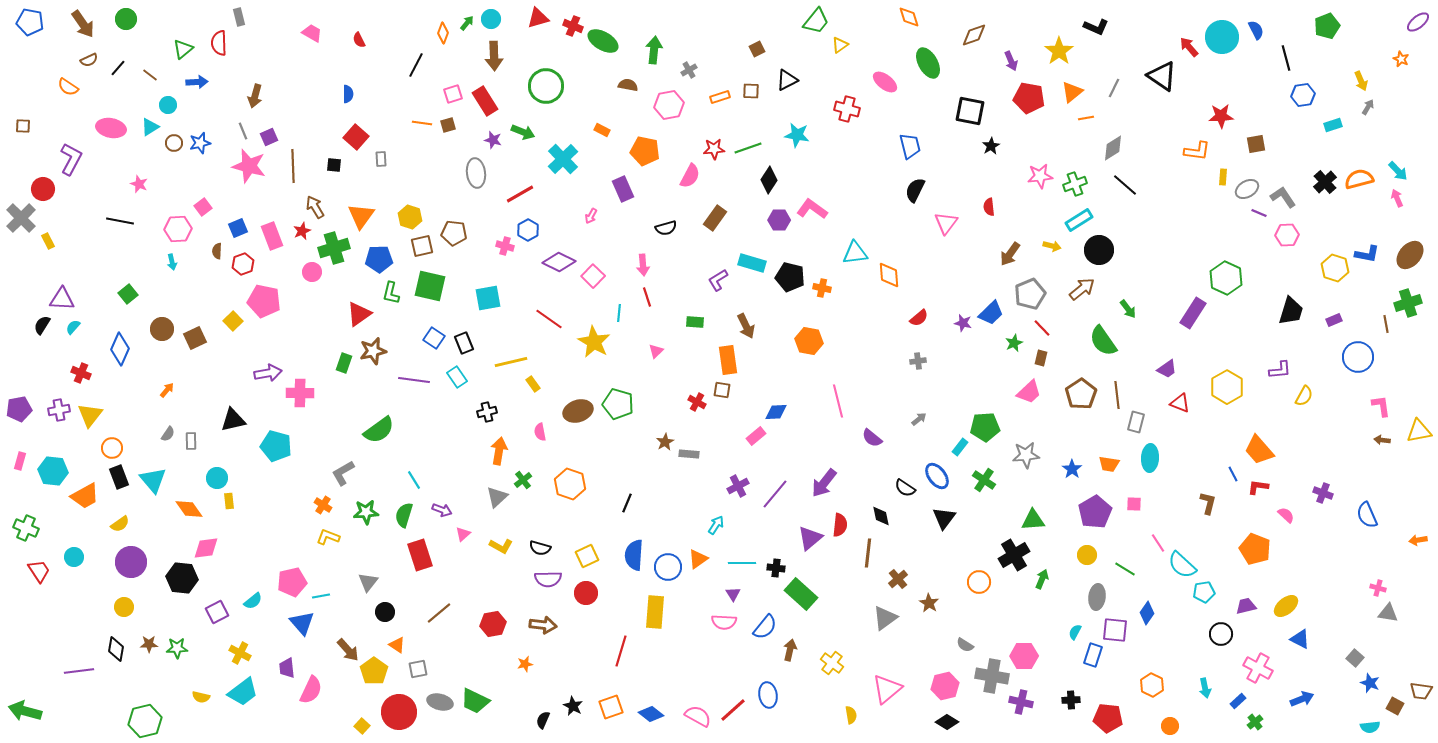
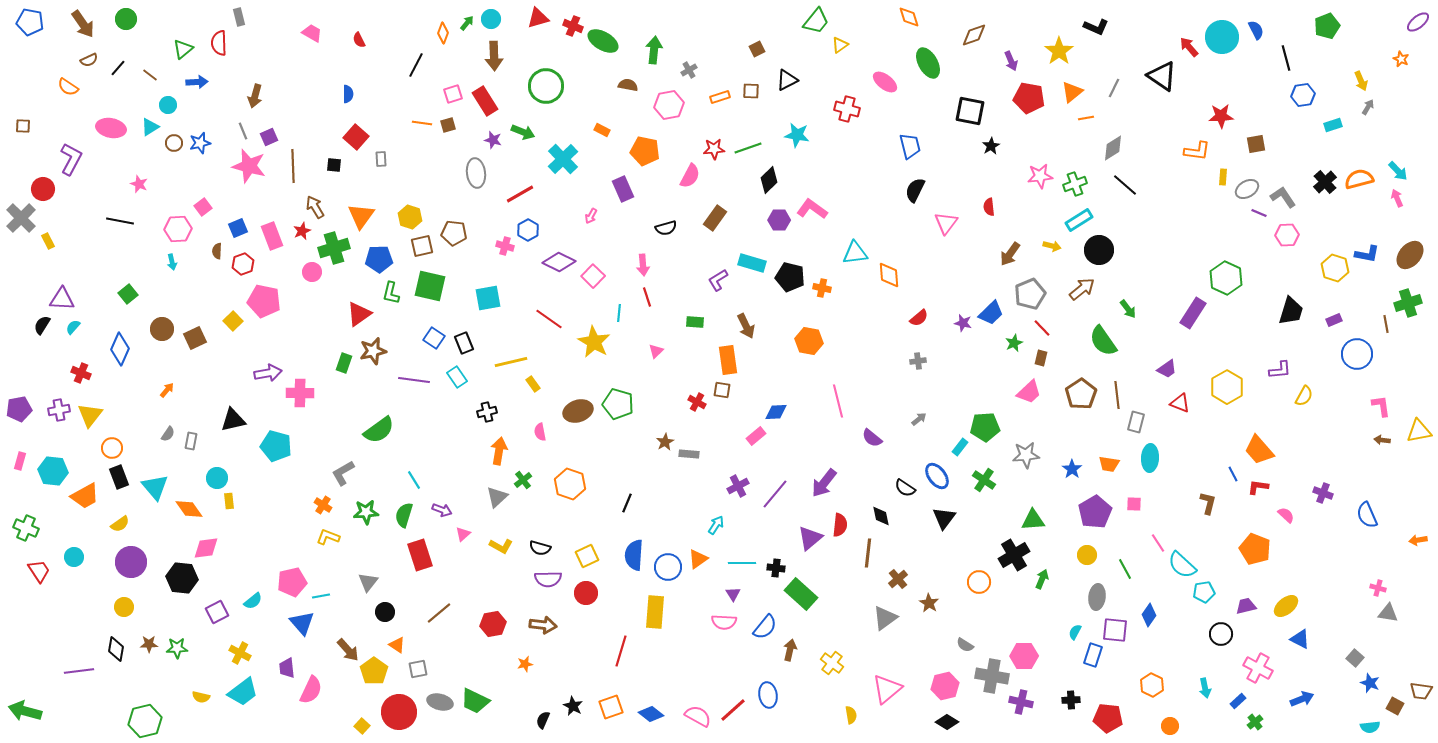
black diamond at (769, 180): rotated 12 degrees clockwise
blue circle at (1358, 357): moved 1 px left, 3 px up
gray rectangle at (191, 441): rotated 12 degrees clockwise
cyan triangle at (153, 480): moved 2 px right, 7 px down
green line at (1125, 569): rotated 30 degrees clockwise
blue diamond at (1147, 613): moved 2 px right, 2 px down
